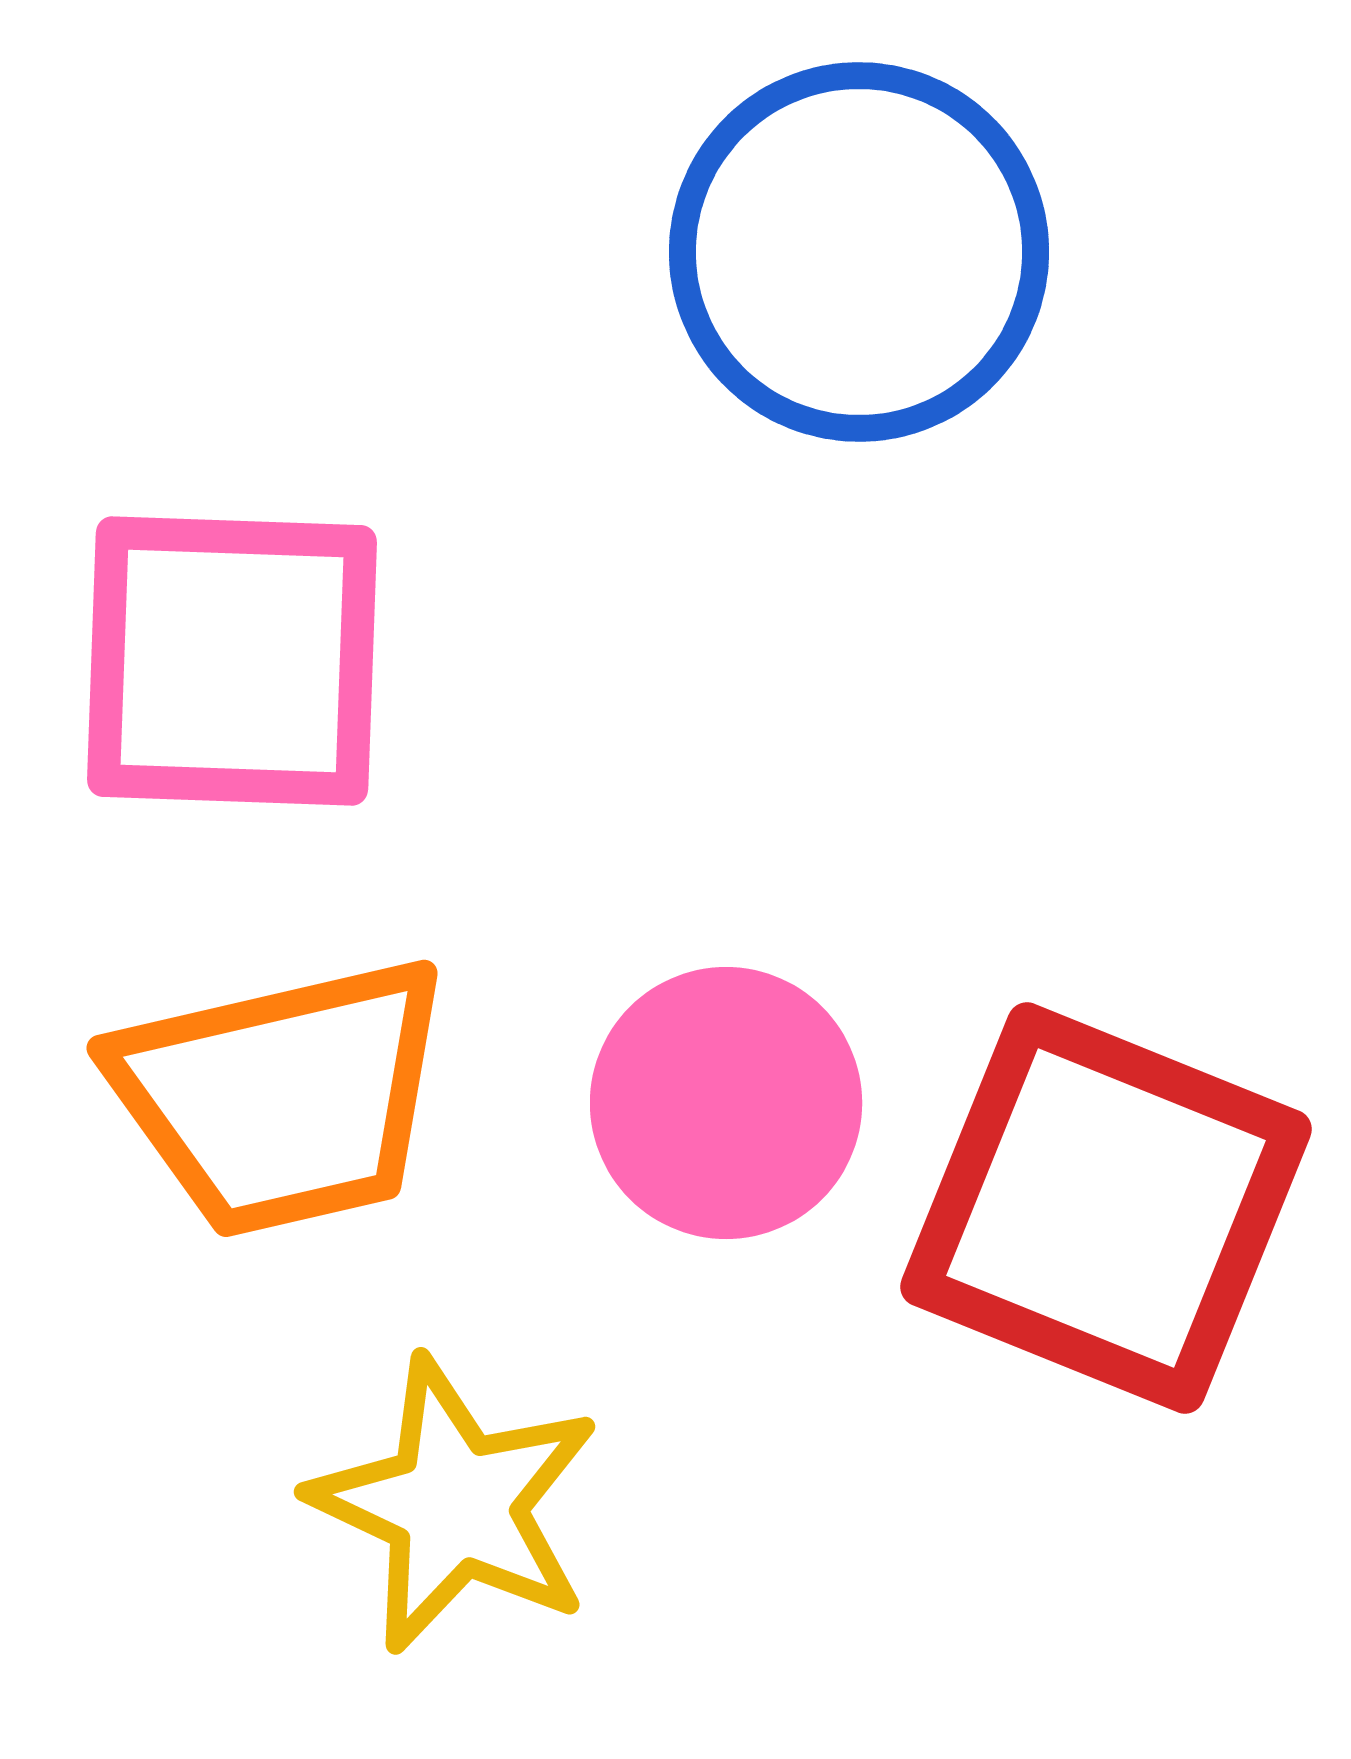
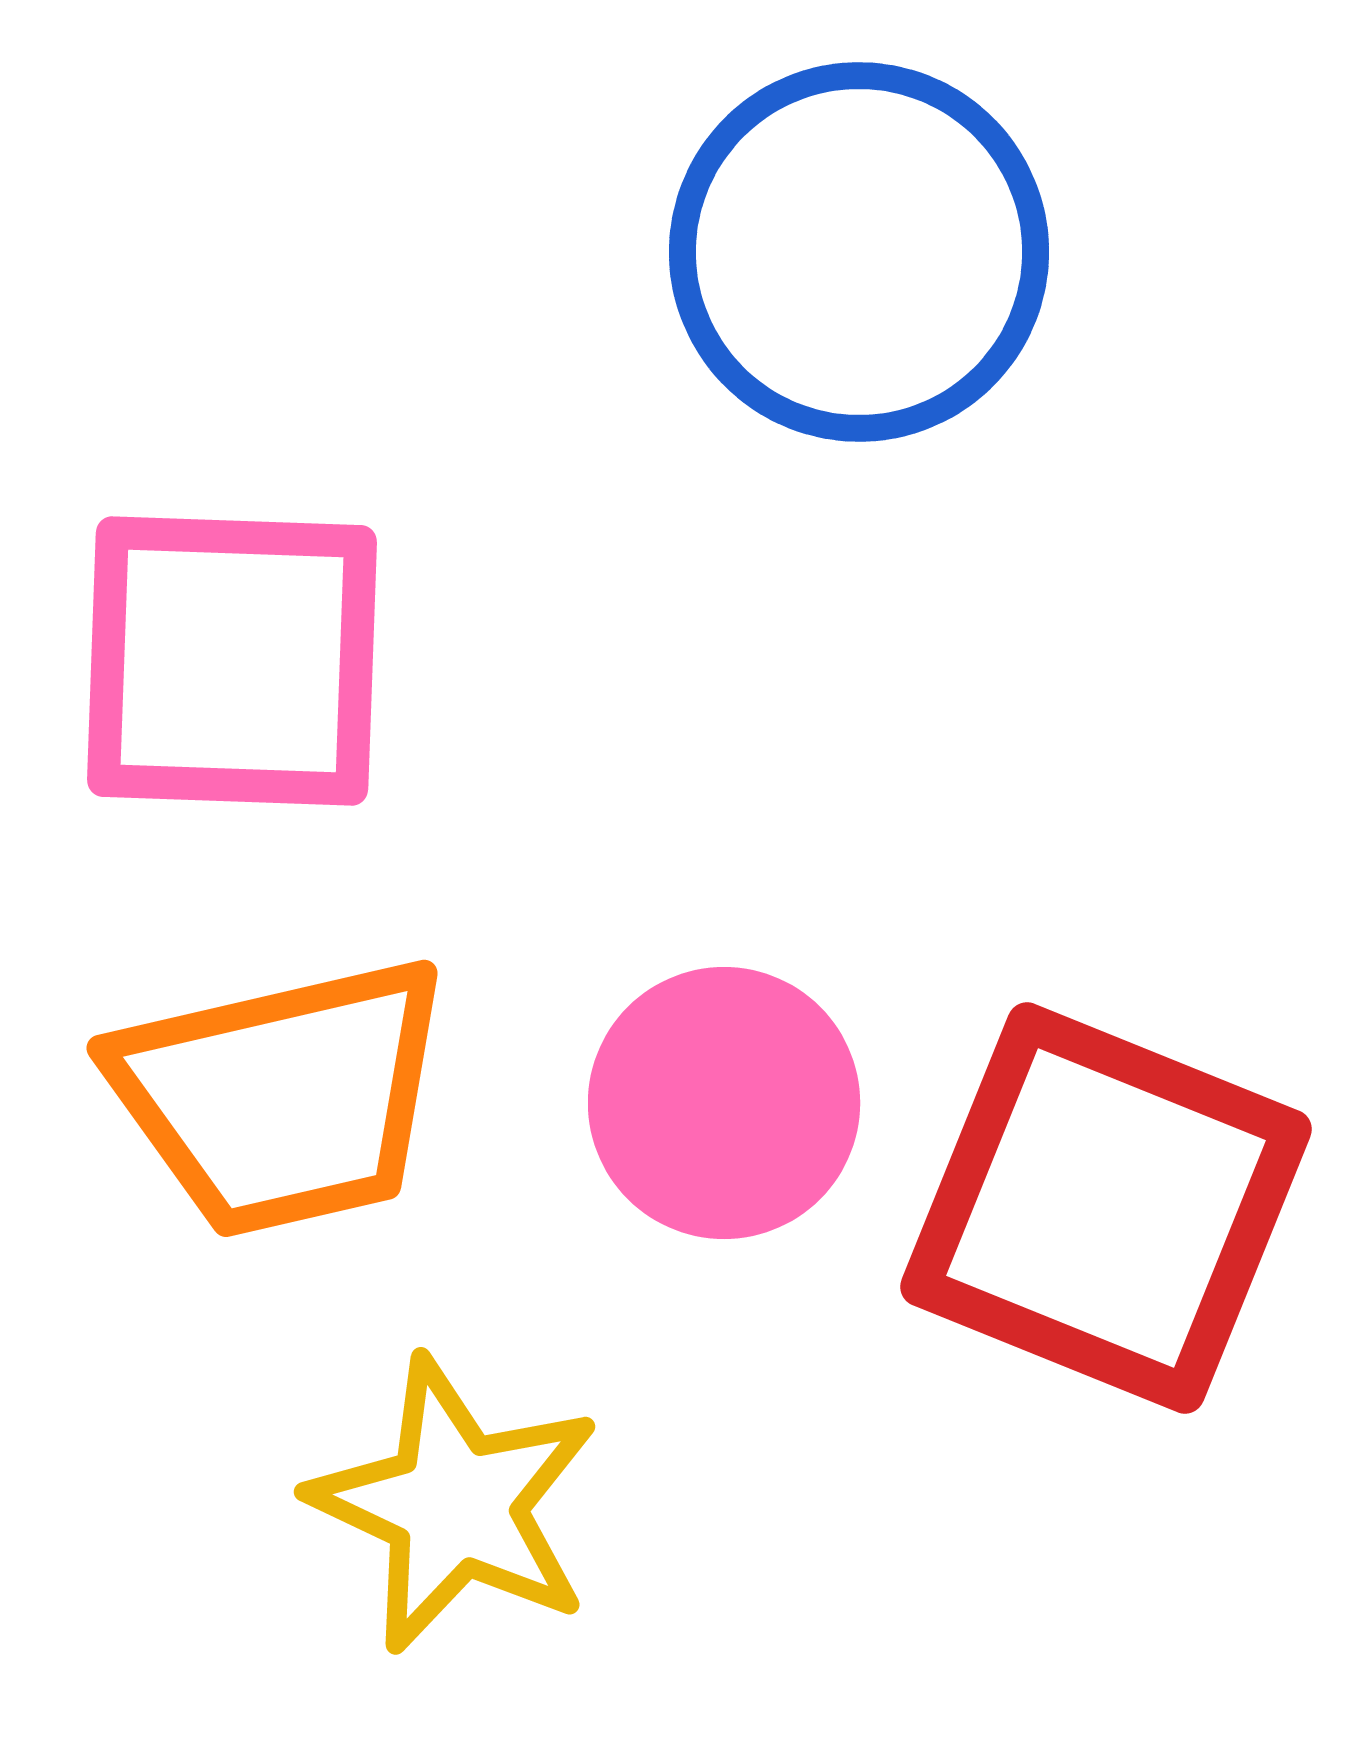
pink circle: moved 2 px left
